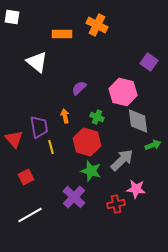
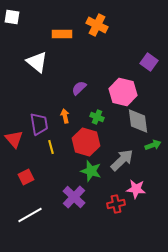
purple trapezoid: moved 3 px up
red hexagon: moved 1 px left
